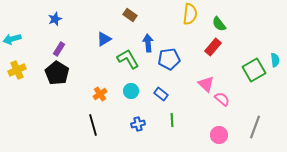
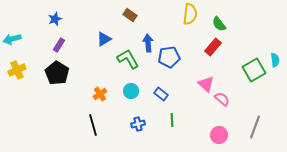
purple rectangle: moved 4 px up
blue pentagon: moved 2 px up
